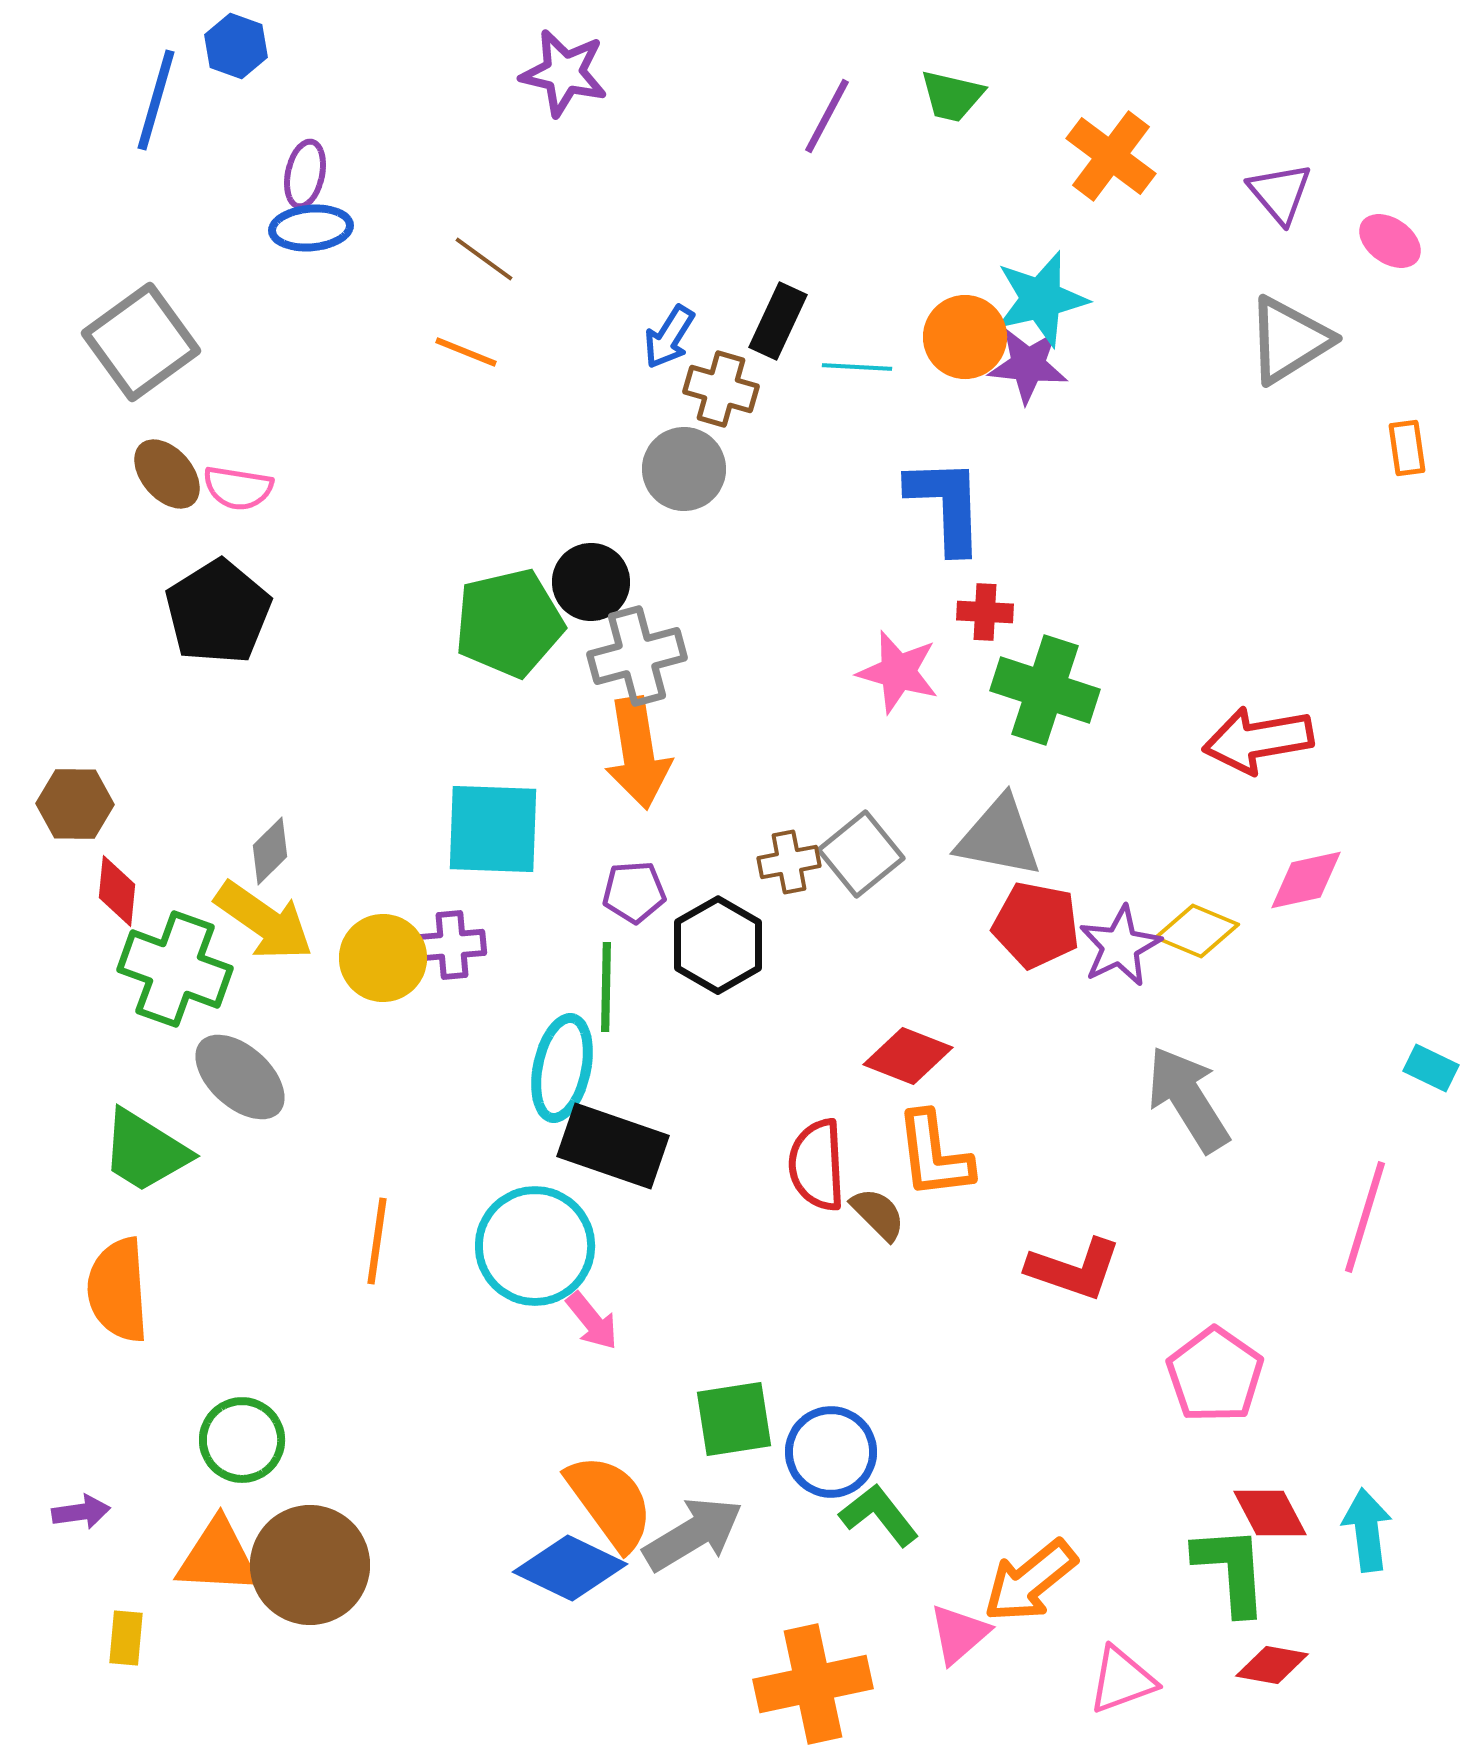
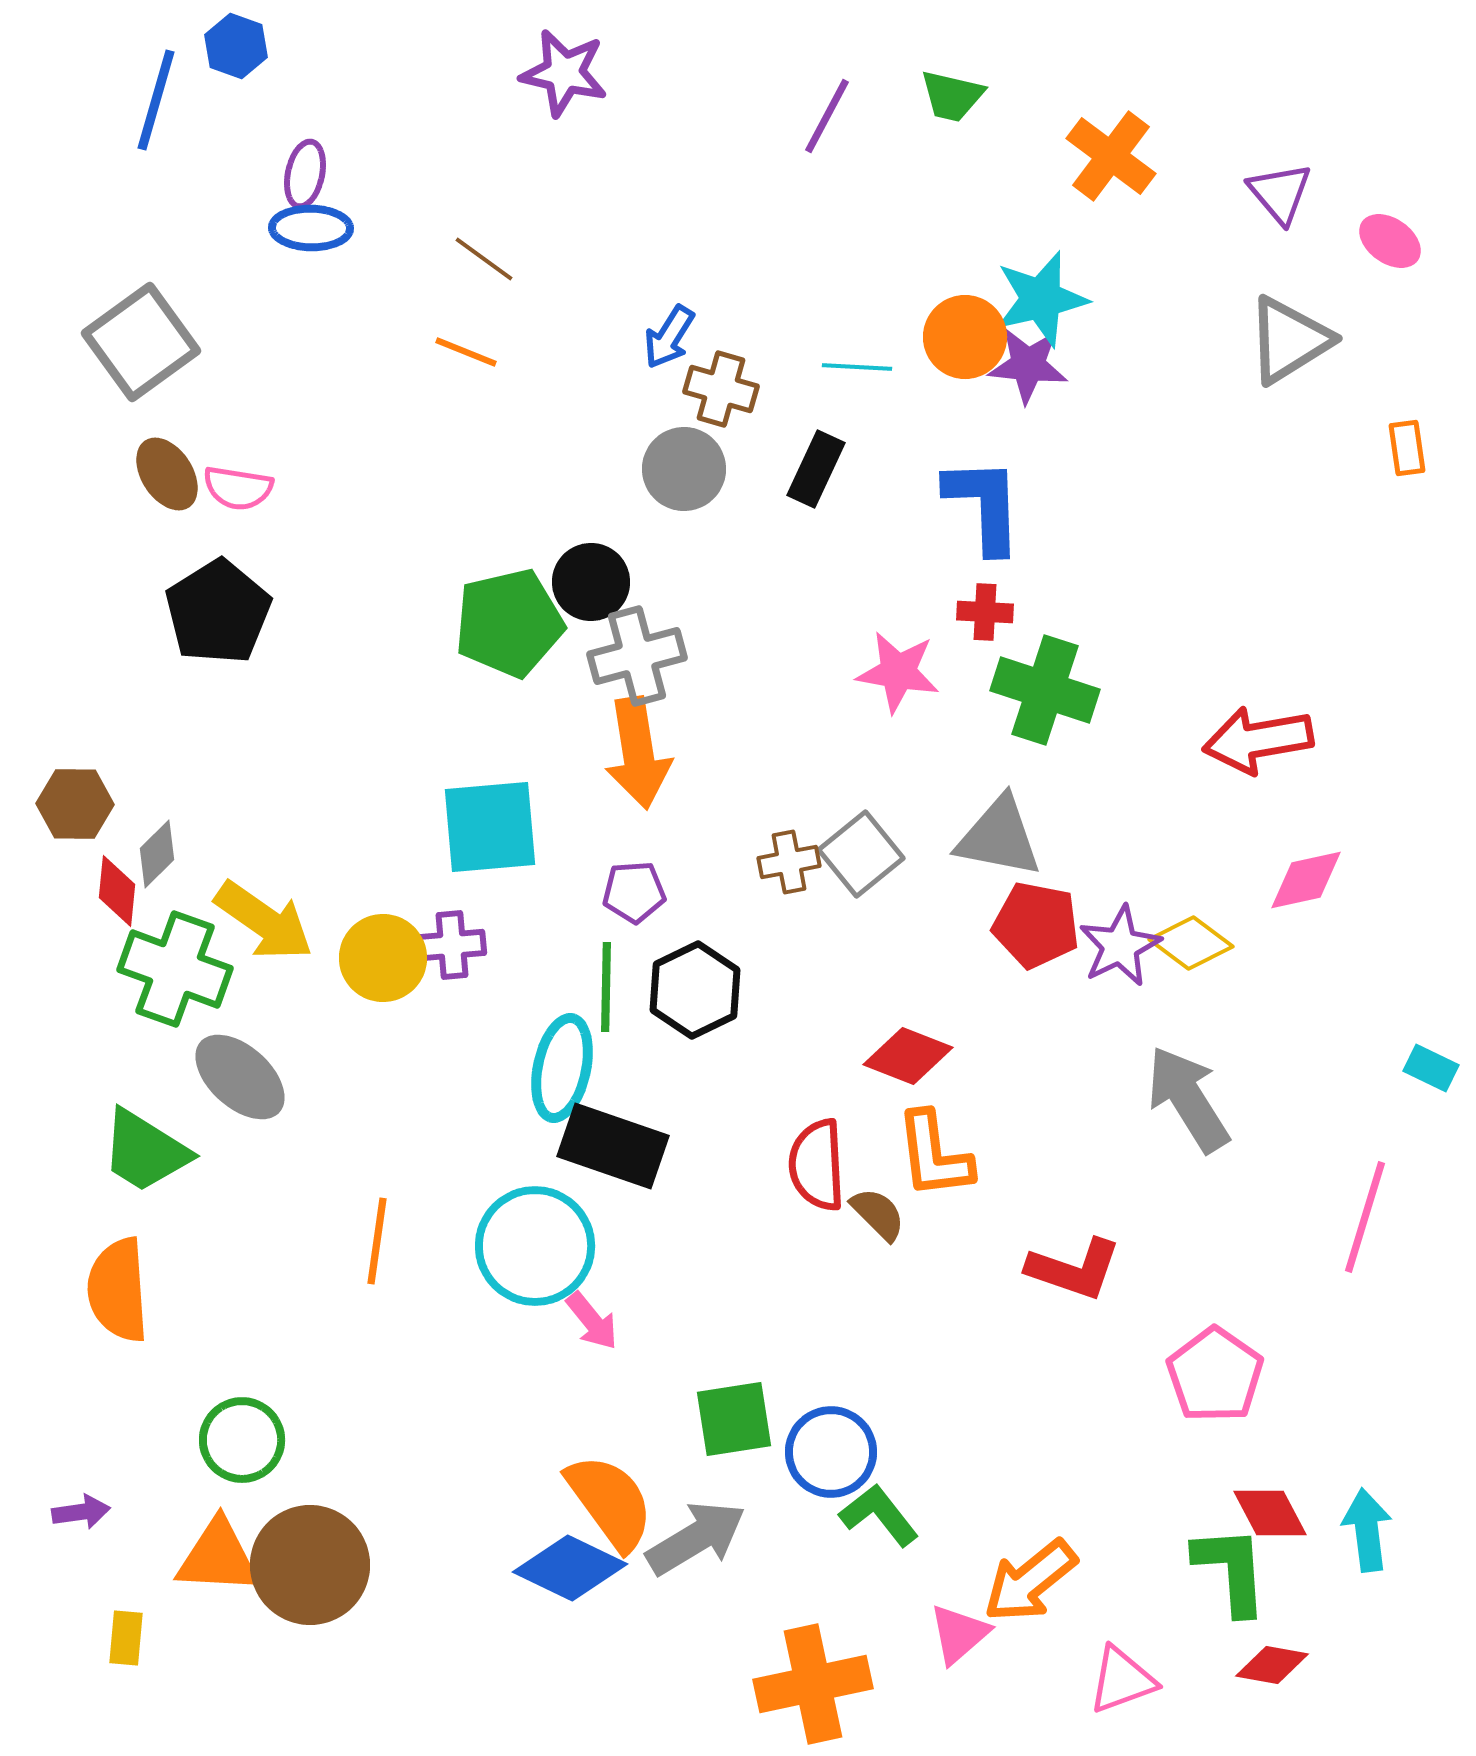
blue ellipse at (311, 228): rotated 6 degrees clockwise
black rectangle at (778, 321): moved 38 px right, 148 px down
brown ellipse at (167, 474): rotated 8 degrees clockwise
blue L-shape at (946, 505): moved 38 px right
pink star at (898, 672): rotated 6 degrees counterclockwise
cyan square at (493, 829): moved 3 px left, 2 px up; rotated 7 degrees counterclockwise
gray diamond at (270, 851): moved 113 px left, 3 px down
yellow diamond at (1197, 931): moved 6 px left, 12 px down; rotated 14 degrees clockwise
black hexagon at (718, 945): moved 23 px left, 45 px down; rotated 4 degrees clockwise
gray arrow at (693, 1534): moved 3 px right, 4 px down
